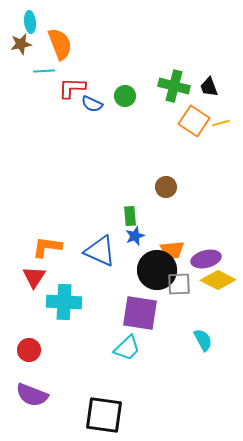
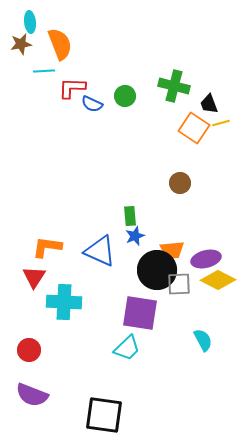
black trapezoid: moved 17 px down
orange square: moved 7 px down
brown circle: moved 14 px right, 4 px up
